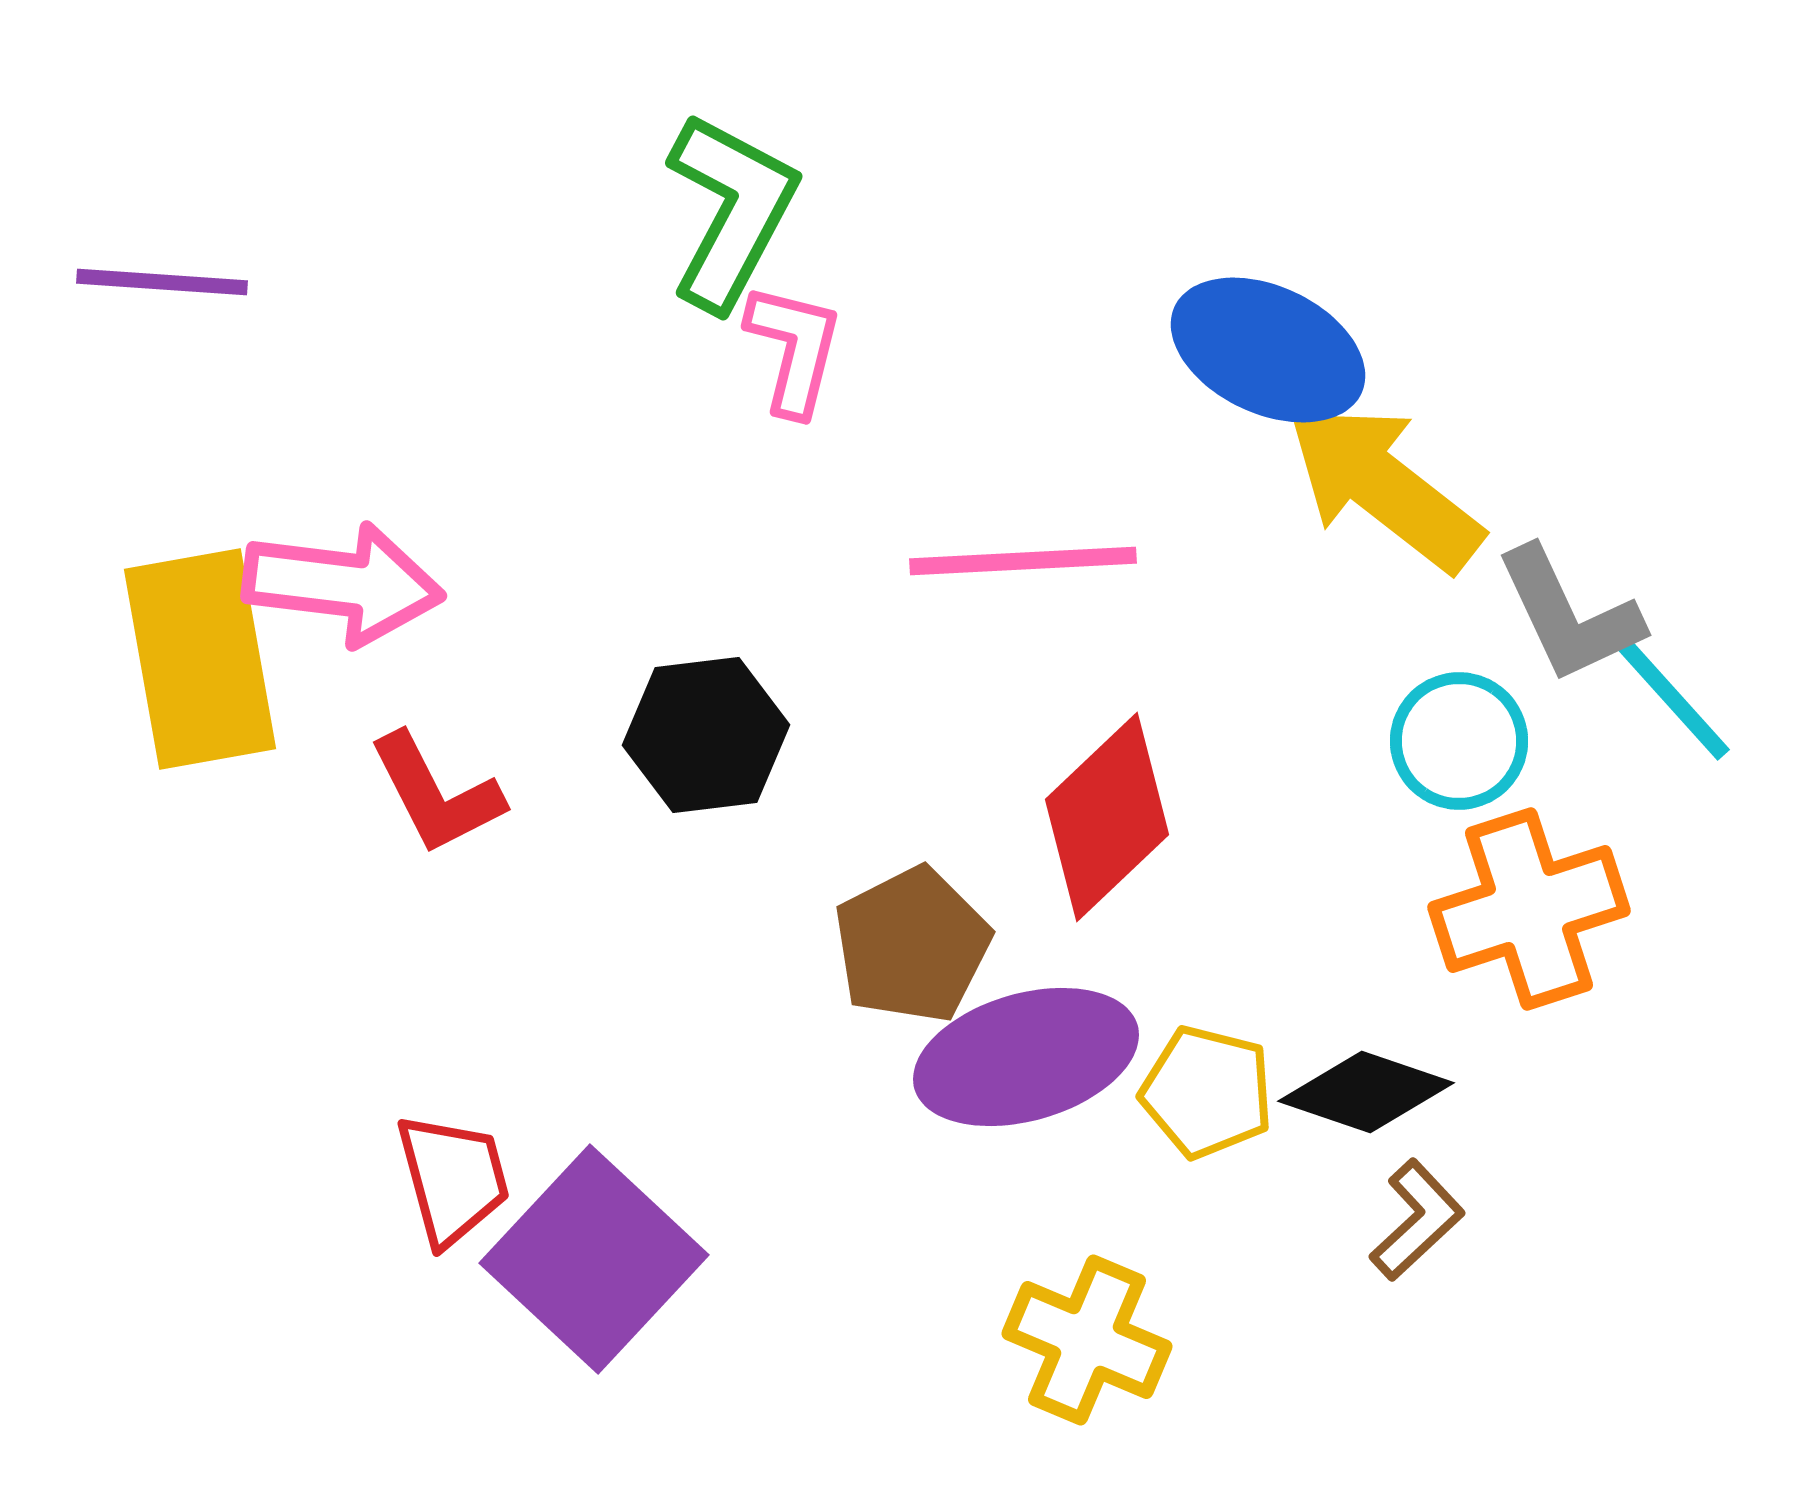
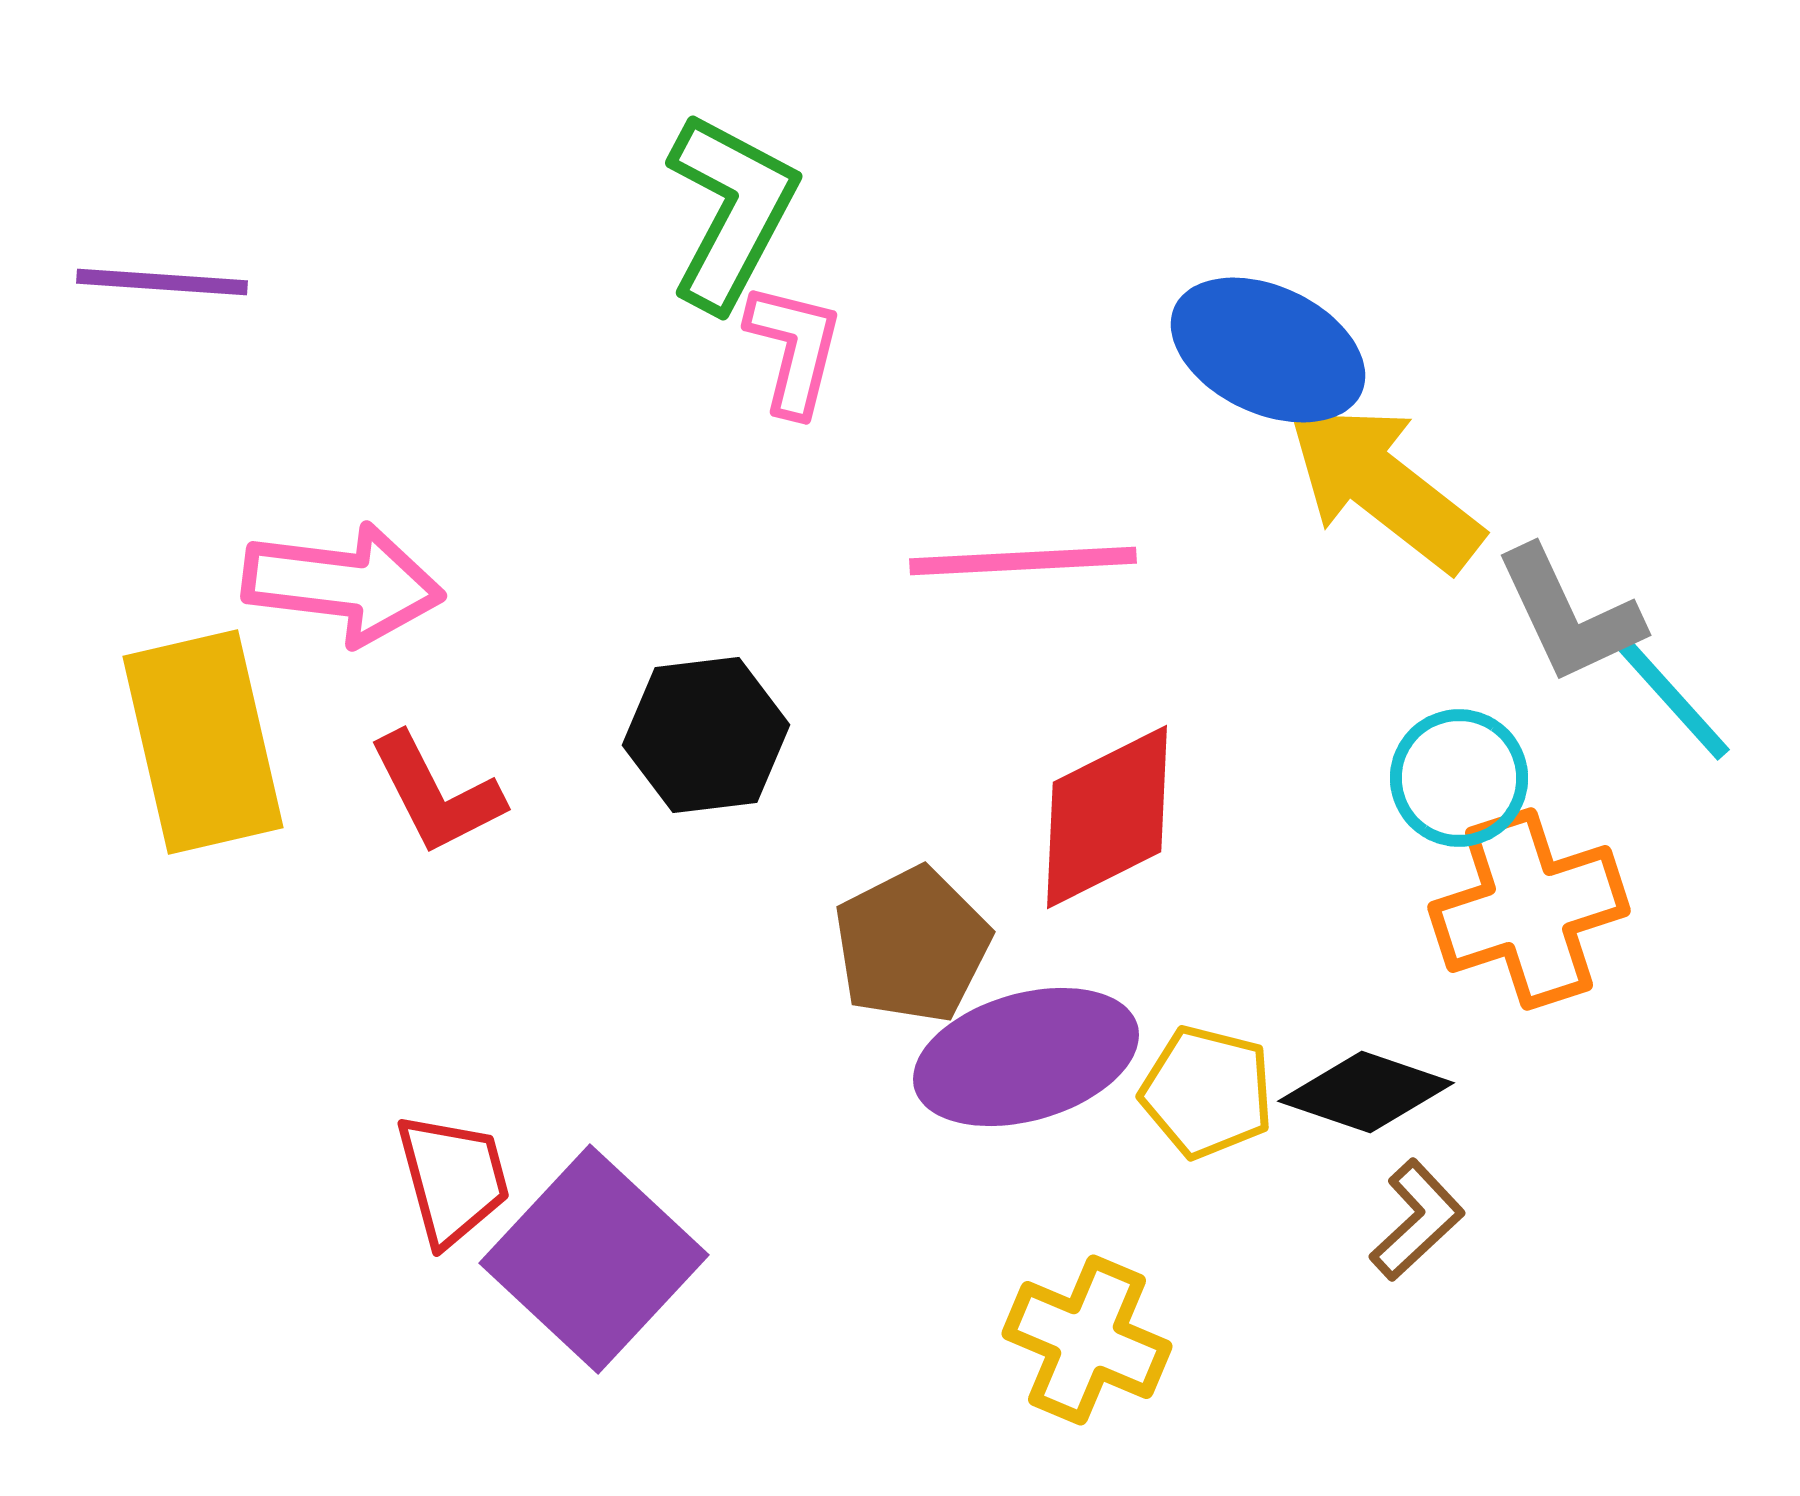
yellow rectangle: moved 3 px right, 83 px down; rotated 3 degrees counterclockwise
cyan circle: moved 37 px down
red diamond: rotated 17 degrees clockwise
